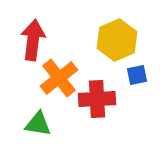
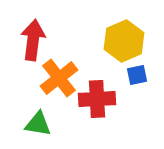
yellow hexagon: moved 7 px right, 1 px down
